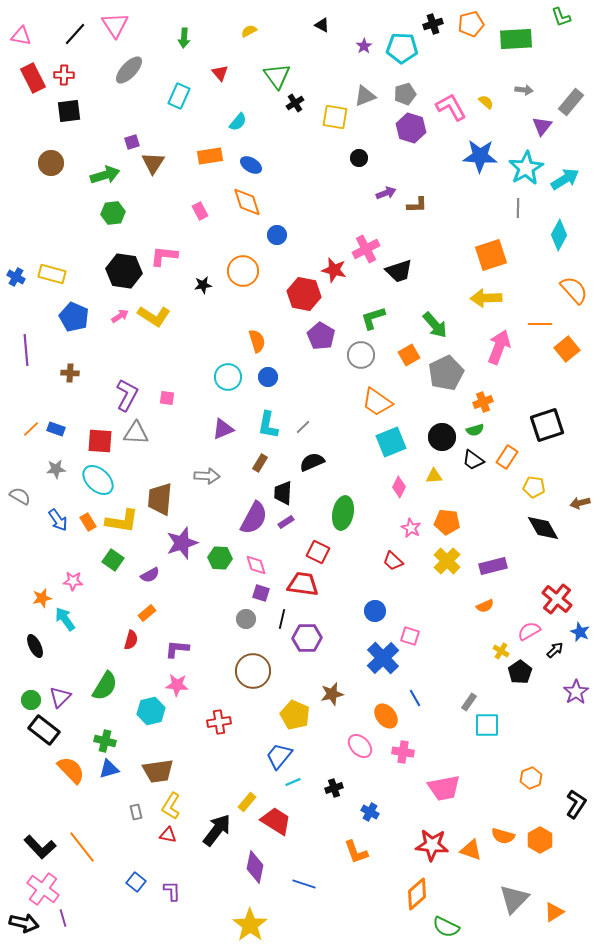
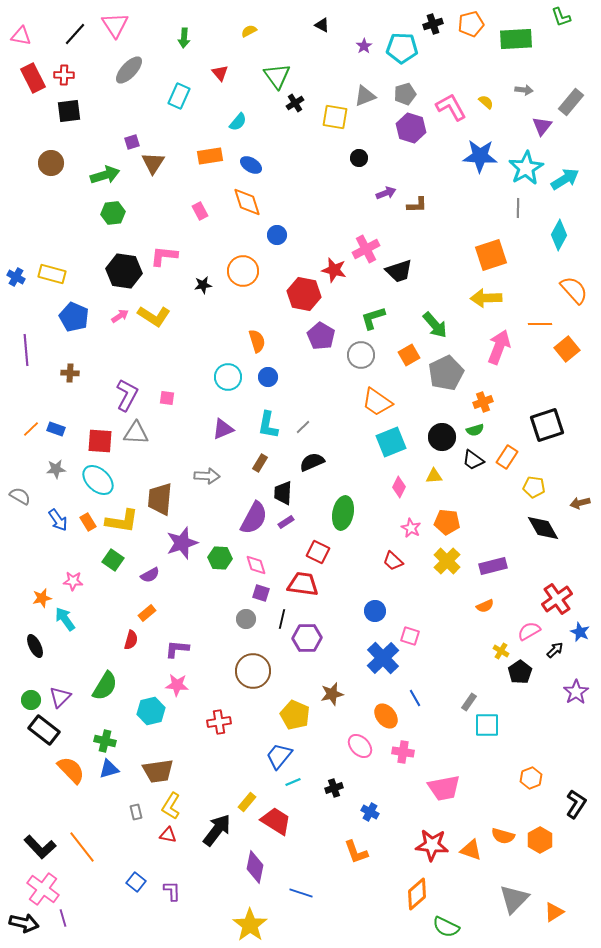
red cross at (557, 599): rotated 16 degrees clockwise
blue line at (304, 884): moved 3 px left, 9 px down
